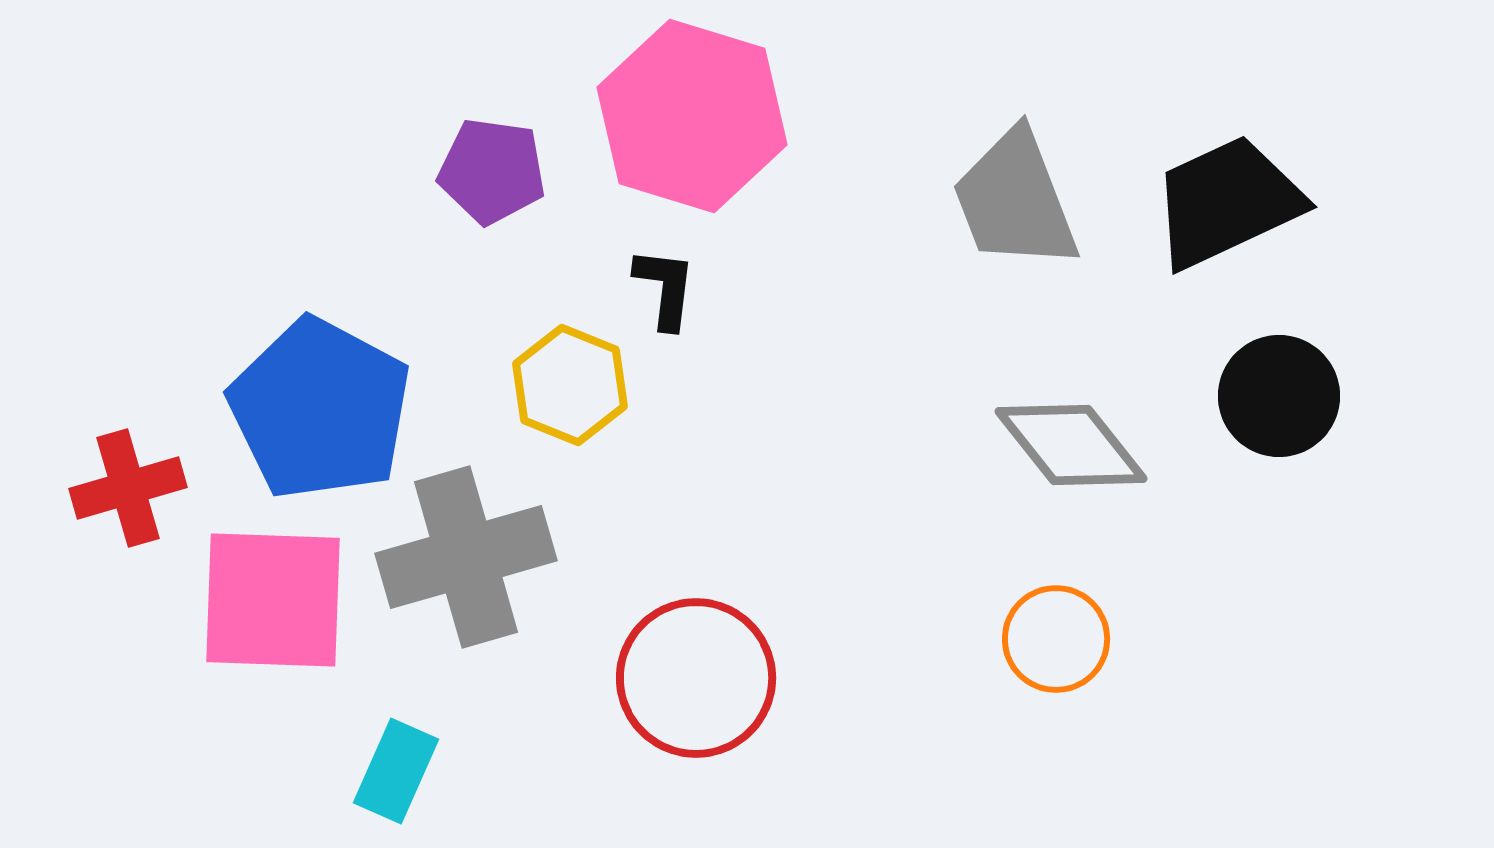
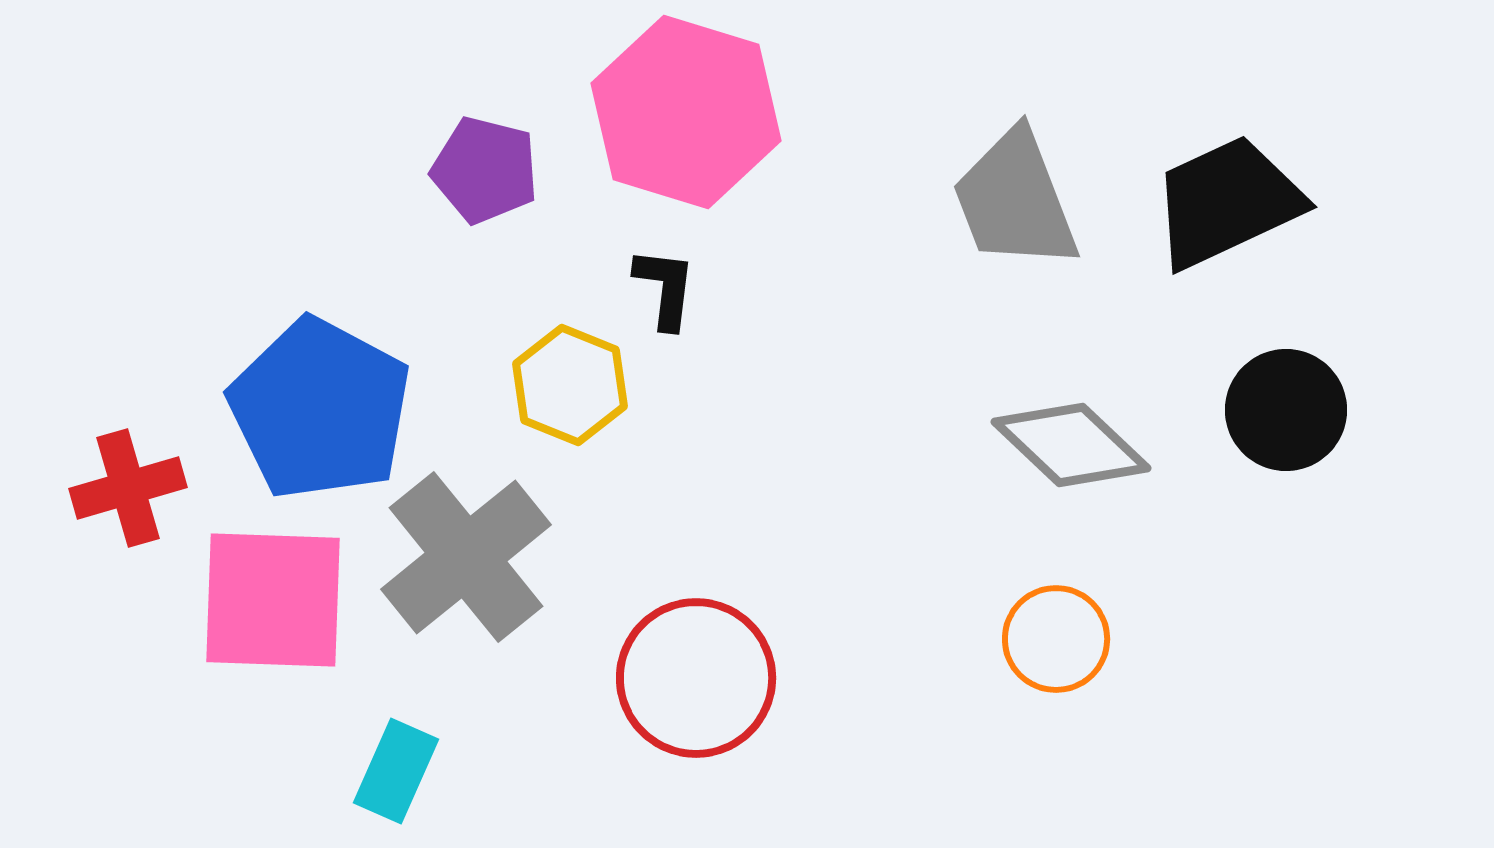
pink hexagon: moved 6 px left, 4 px up
purple pentagon: moved 7 px left, 1 px up; rotated 6 degrees clockwise
black circle: moved 7 px right, 14 px down
gray diamond: rotated 8 degrees counterclockwise
gray cross: rotated 23 degrees counterclockwise
